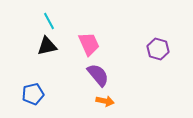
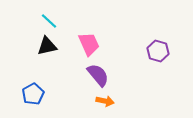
cyan line: rotated 18 degrees counterclockwise
purple hexagon: moved 2 px down
blue pentagon: rotated 15 degrees counterclockwise
